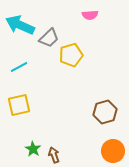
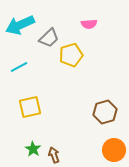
pink semicircle: moved 1 px left, 9 px down
cyan arrow: rotated 48 degrees counterclockwise
yellow square: moved 11 px right, 2 px down
orange circle: moved 1 px right, 1 px up
